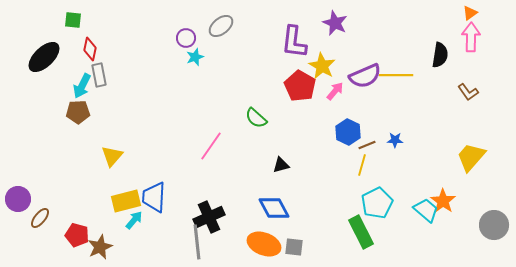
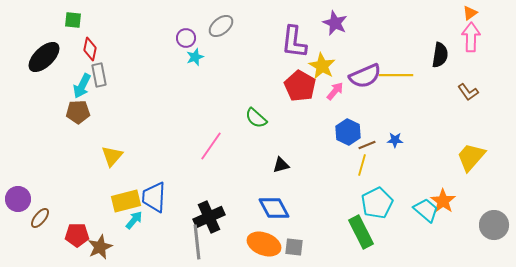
red pentagon at (77, 235): rotated 15 degrees counterclockwise
